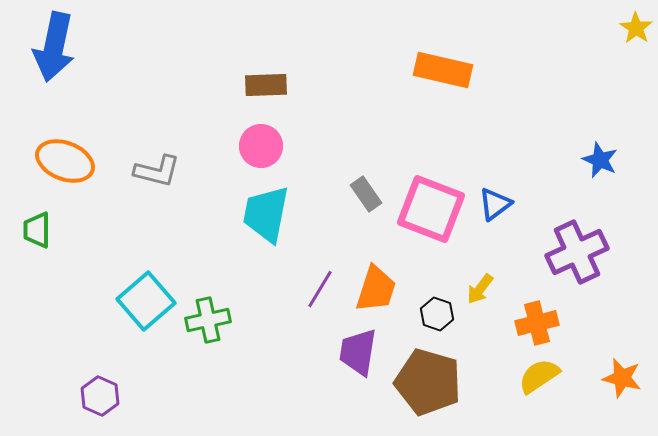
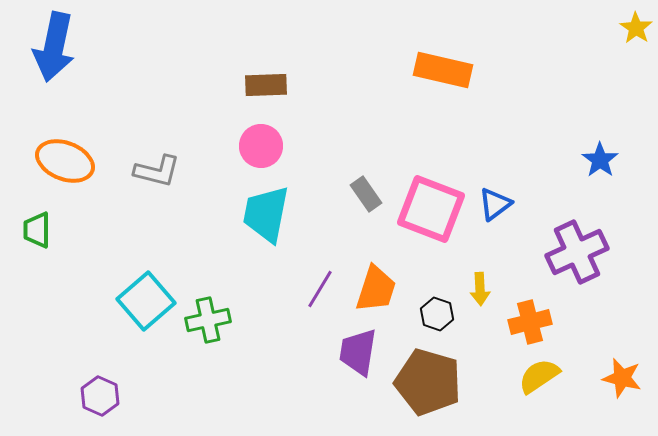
blue star: rotated 12 degrees clockwise
yellow arrow: rotated 40 degrees counterclockwise
orange cross: moved 7 px left, 1 px up
